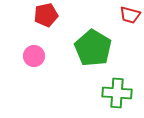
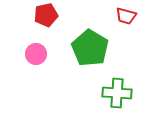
red trapezoid: moved 4 px left, 1 px down
green pentagon: moved 3 px left
pink circle: moved 2 px right, 2 px up
